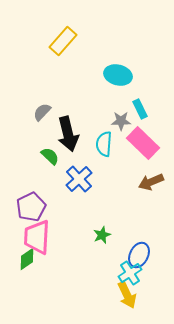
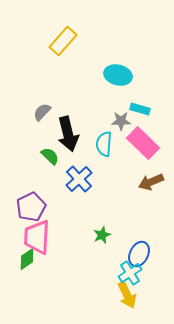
cyan rectangle: rotated 48 degrees counterclockwise
blue ellipse: moved 1 px up
